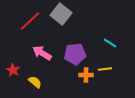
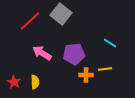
purple pentagon: moved 1 px left
red star: moved 1 px right, 12 px down
yellow semicircle: rotated 48 degrees clockwise
